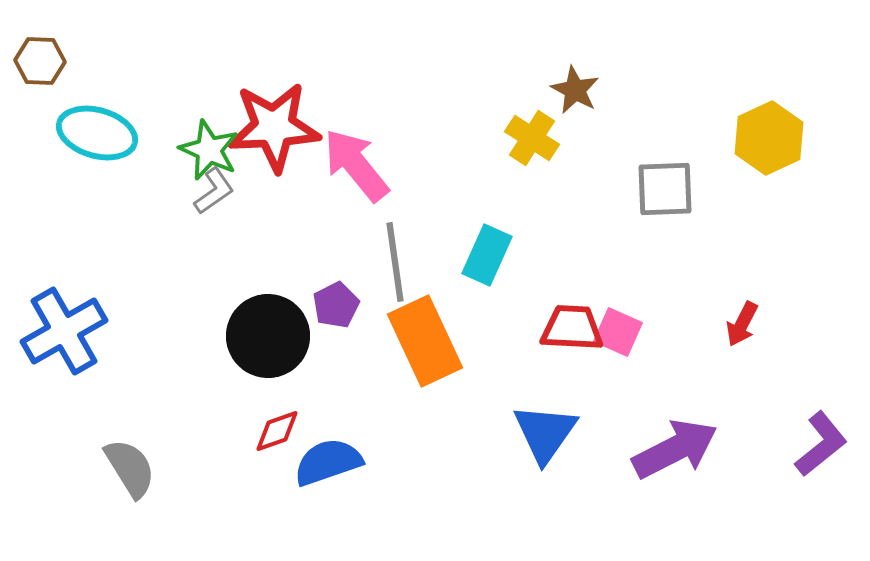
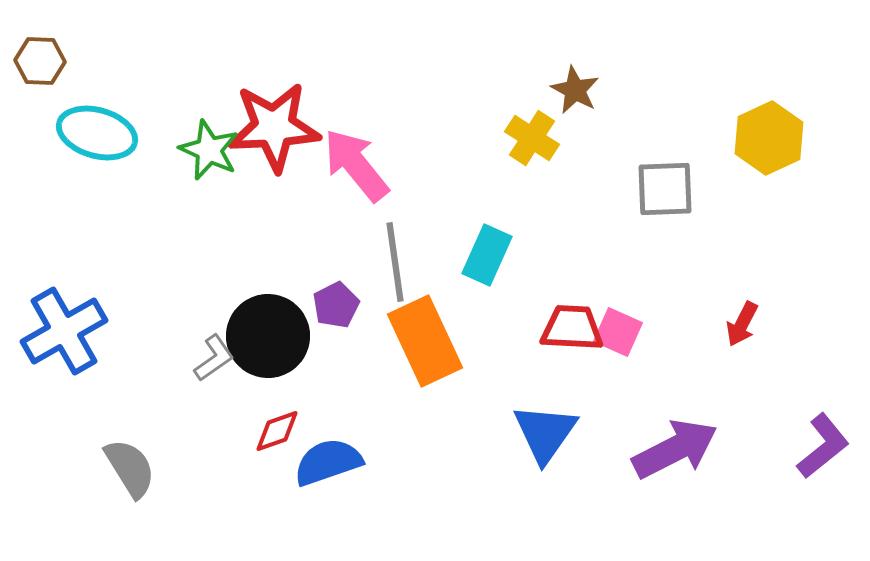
gray L-shape: moved 167 px down
purple L-shape: moved 2 px right, 2 px down
